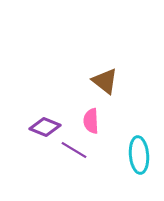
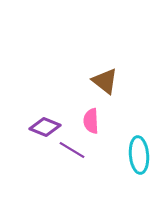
purple line: moved 2 px left
